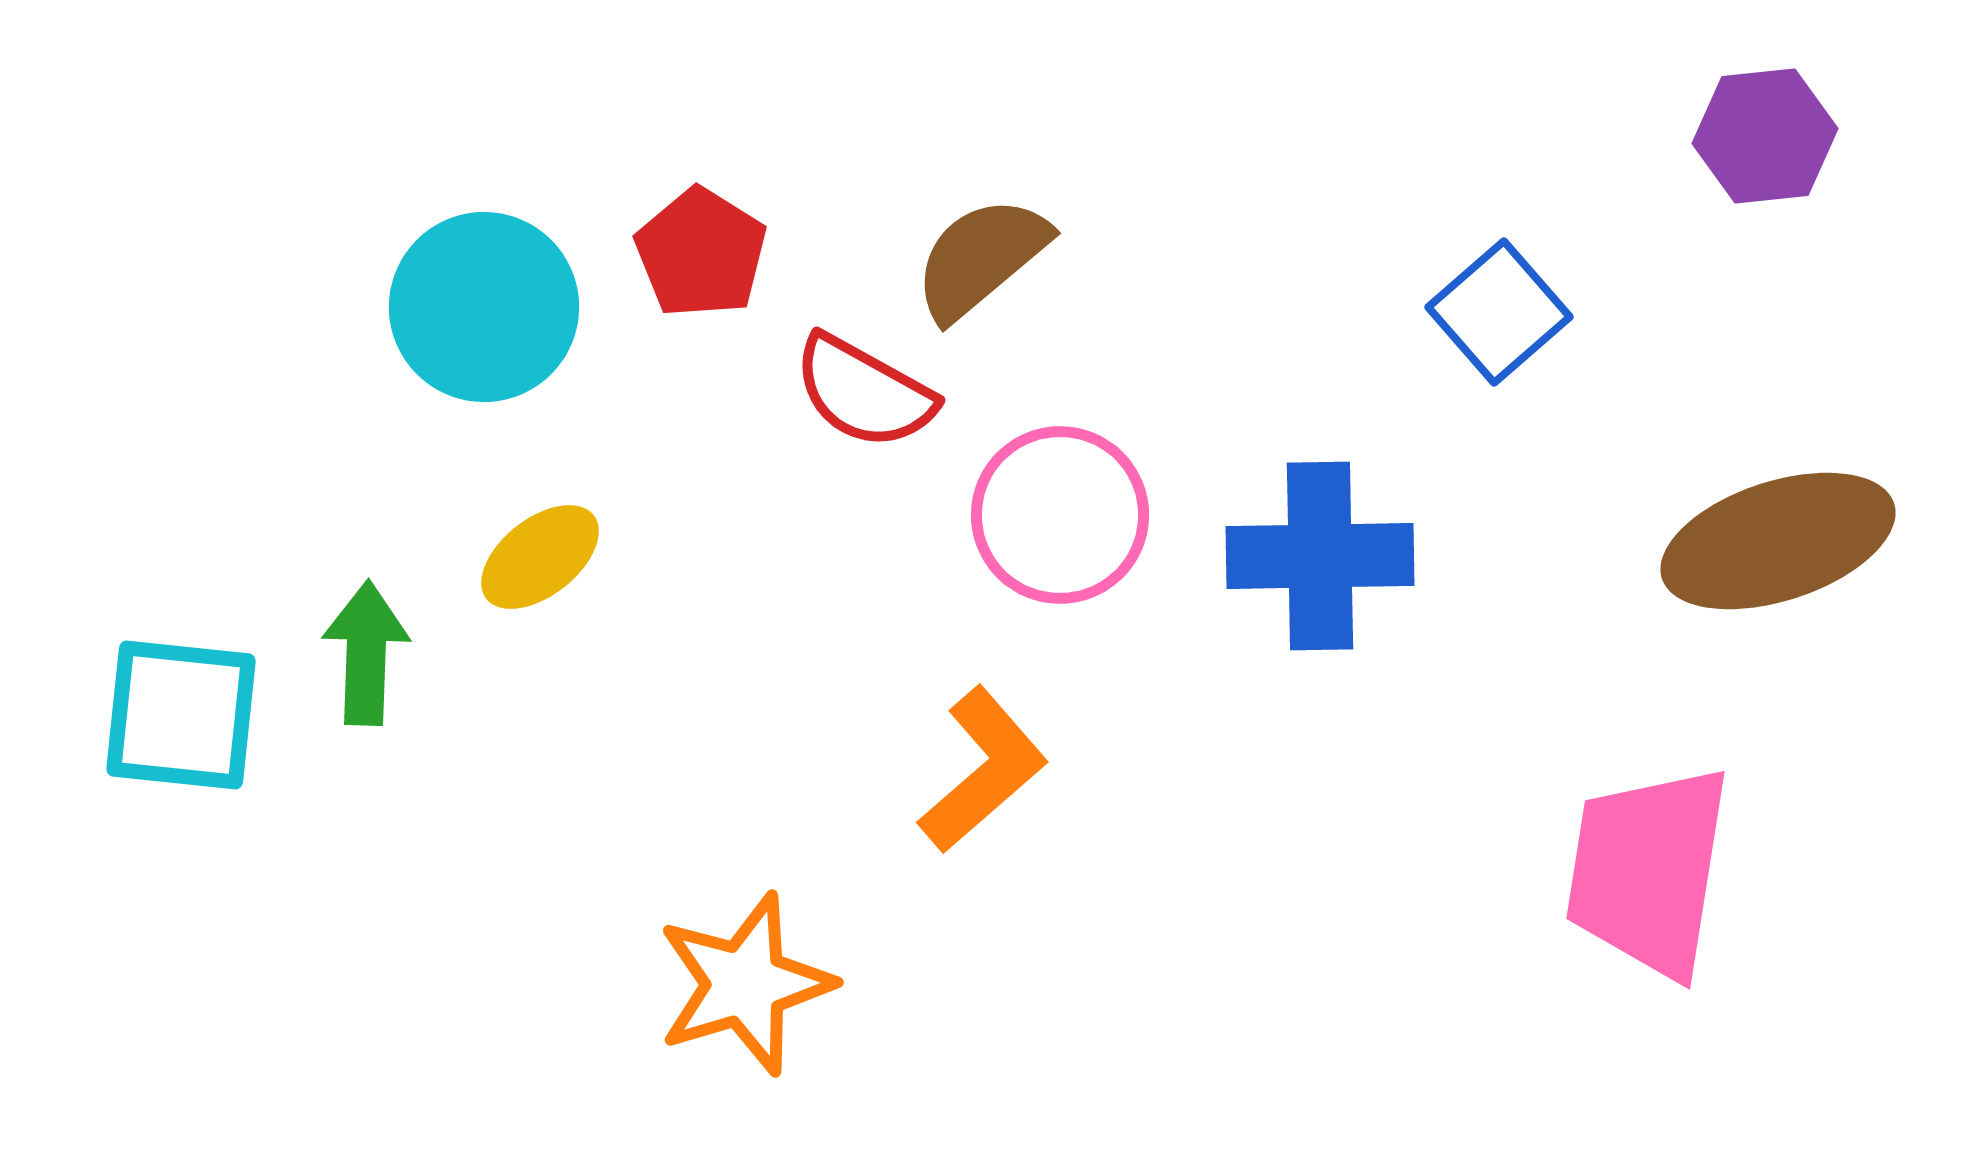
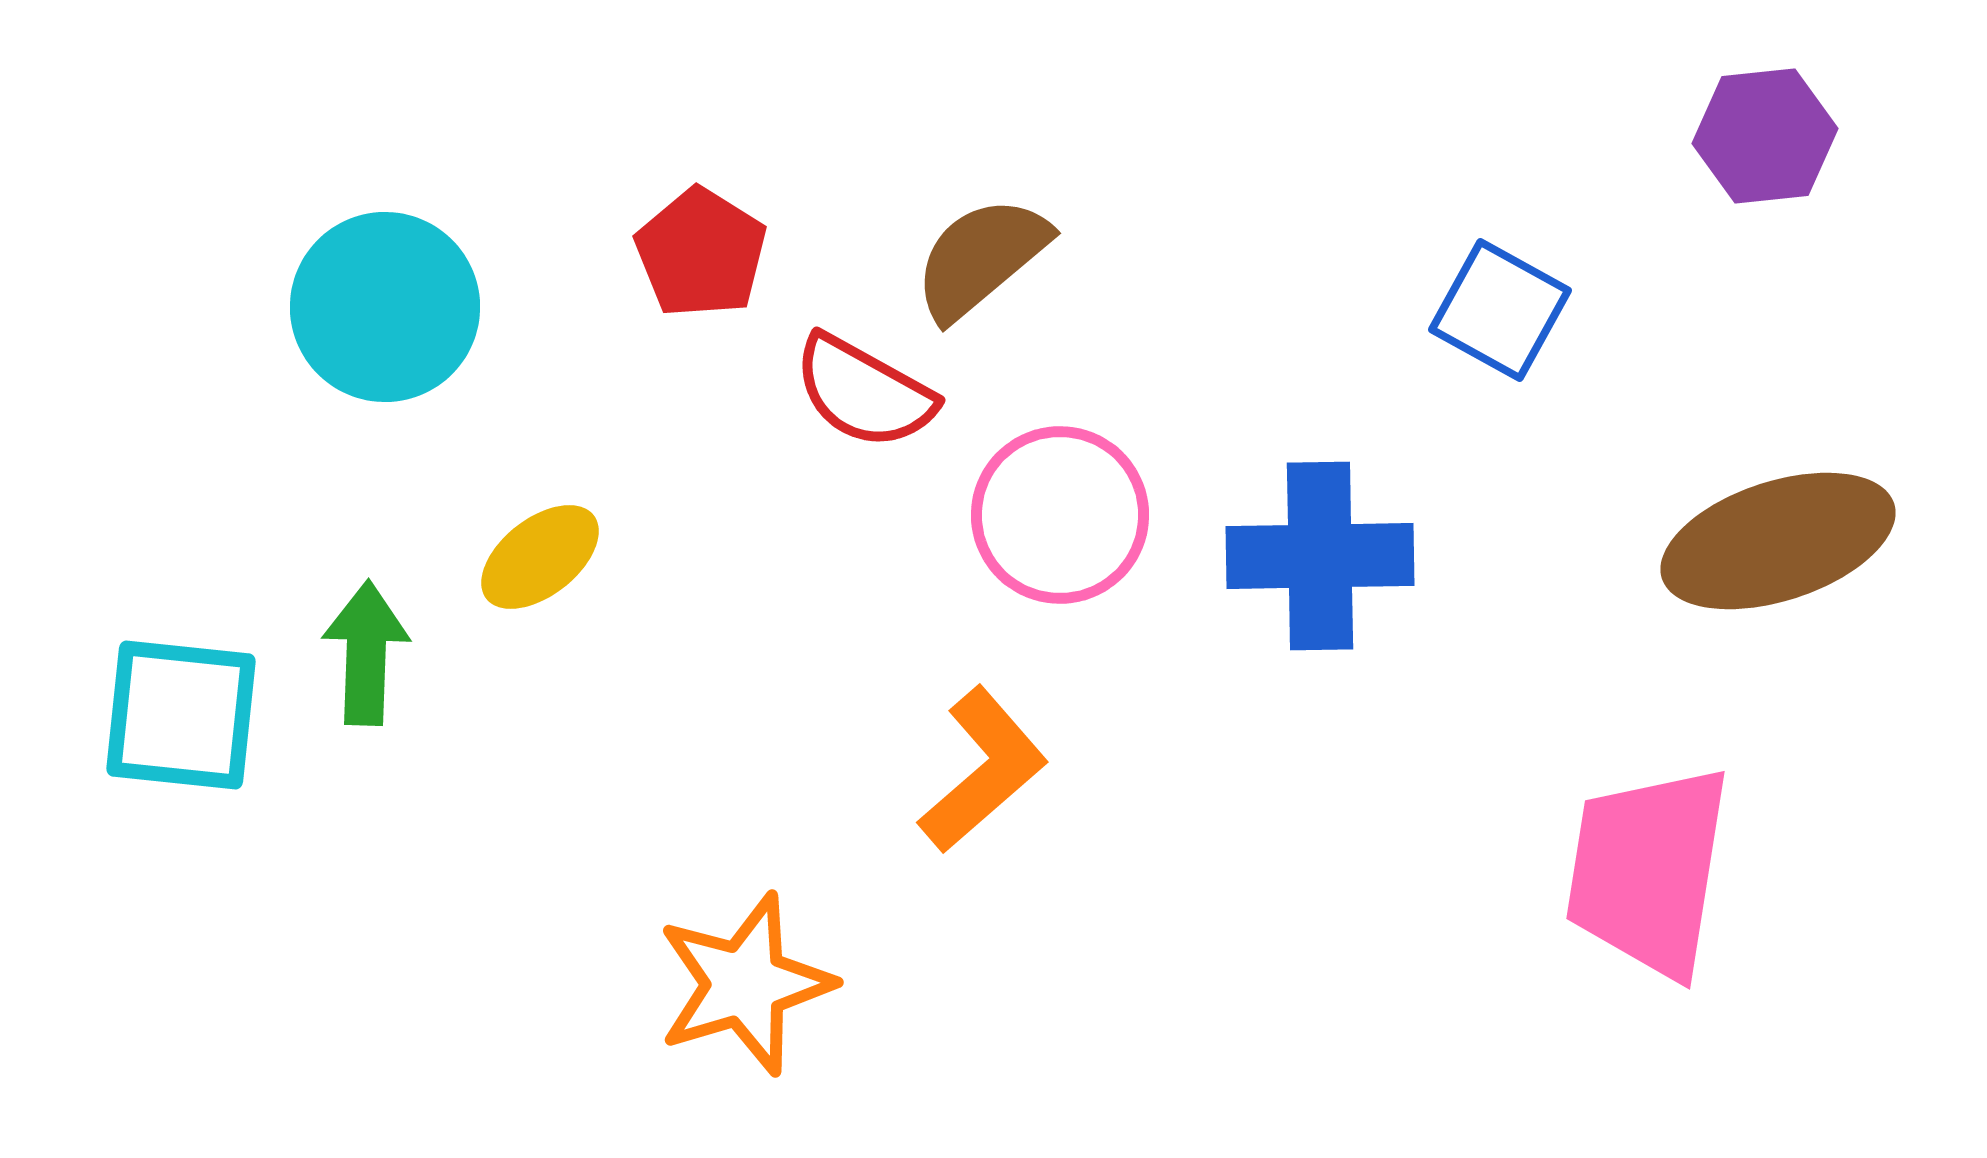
cyan circle: moved 99 px left
blue square: moved 1 px right, 2 px up; rotated 20 degrees counterclockwise
